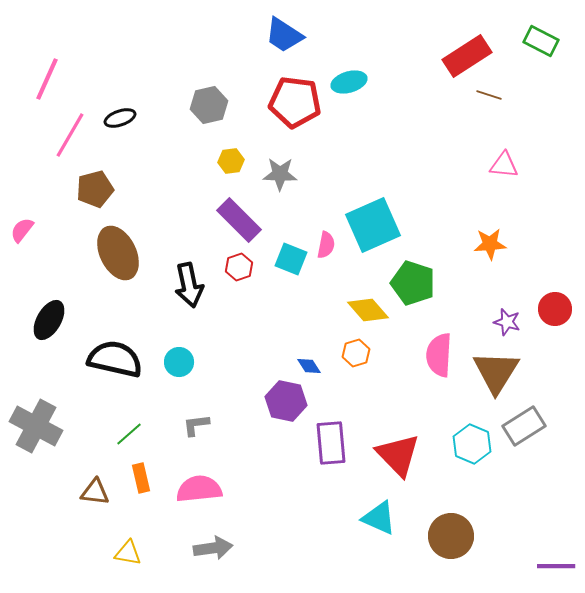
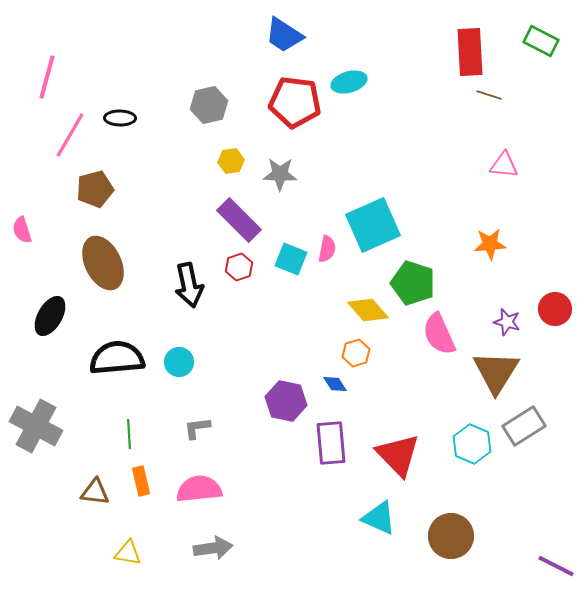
red rectangle at (467, 56): moved 3 px right, 4 px up; rotated 60 degrees counterclockwise
pink line at (47, 79): moved 2 px up; rotated 9 degrees counterclockwise
black ellipse at (120, 118): rotated 20 degrees clockwise
pink semicircle at (22, 230): rotated 56 degrees counterclockwise
pink semicircle at (326, 245): moved 1 px right, 4 px down
brown ellipse at (118, 253): moved 15 px left, 10 px down
black ellipse at (49, 320): moved 1 px right, 4 px up
pink semicircle at (439, 355): moved 21 px up; rotated 27 degrees counterclockwise
black semicircle at (115, 359): moved 2 px right, 1 px up; rotated 18 degrees counterclockwise
blue diamond at (309, 366): moved 26 px right, 18 px down
gray L-shape at (196, 425): moved 1 px right, 3 px down
green line at (129, 434): rotated 52 degrees counterclockwise
orange rectangle at (141, 478): moved 3 px down
purple line at (556, 566): rotated 27 degrees clockwise
